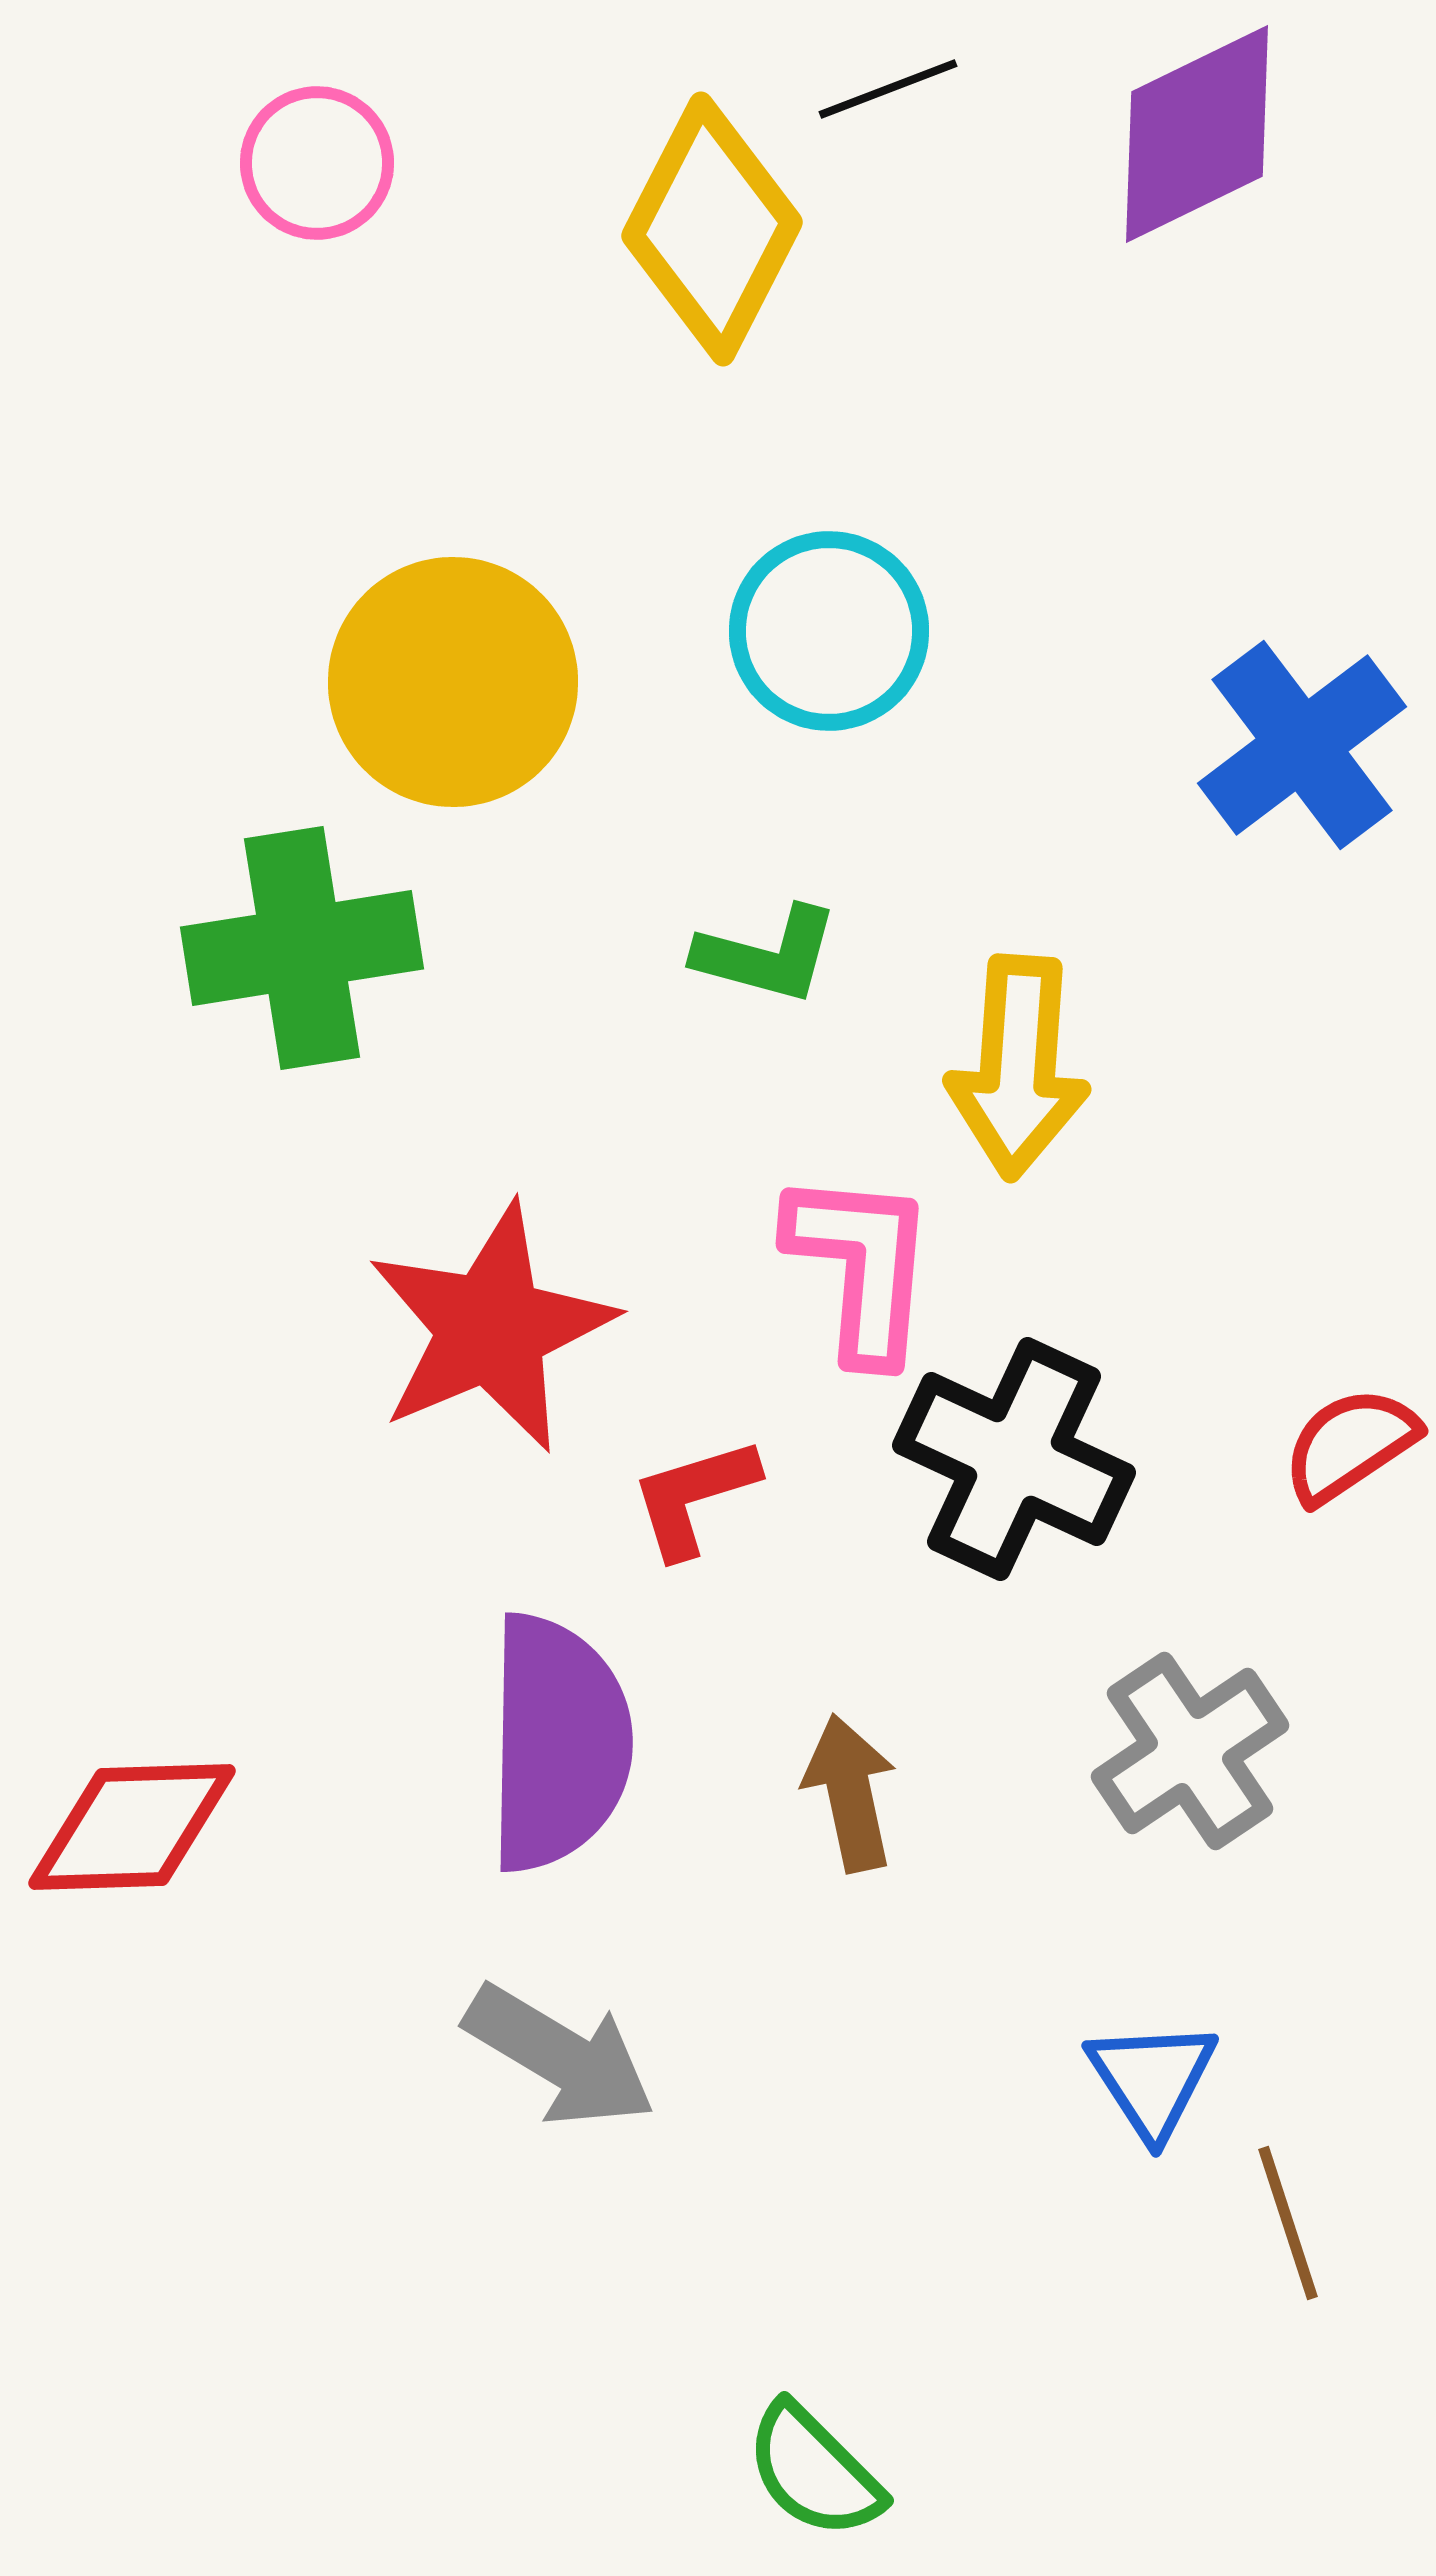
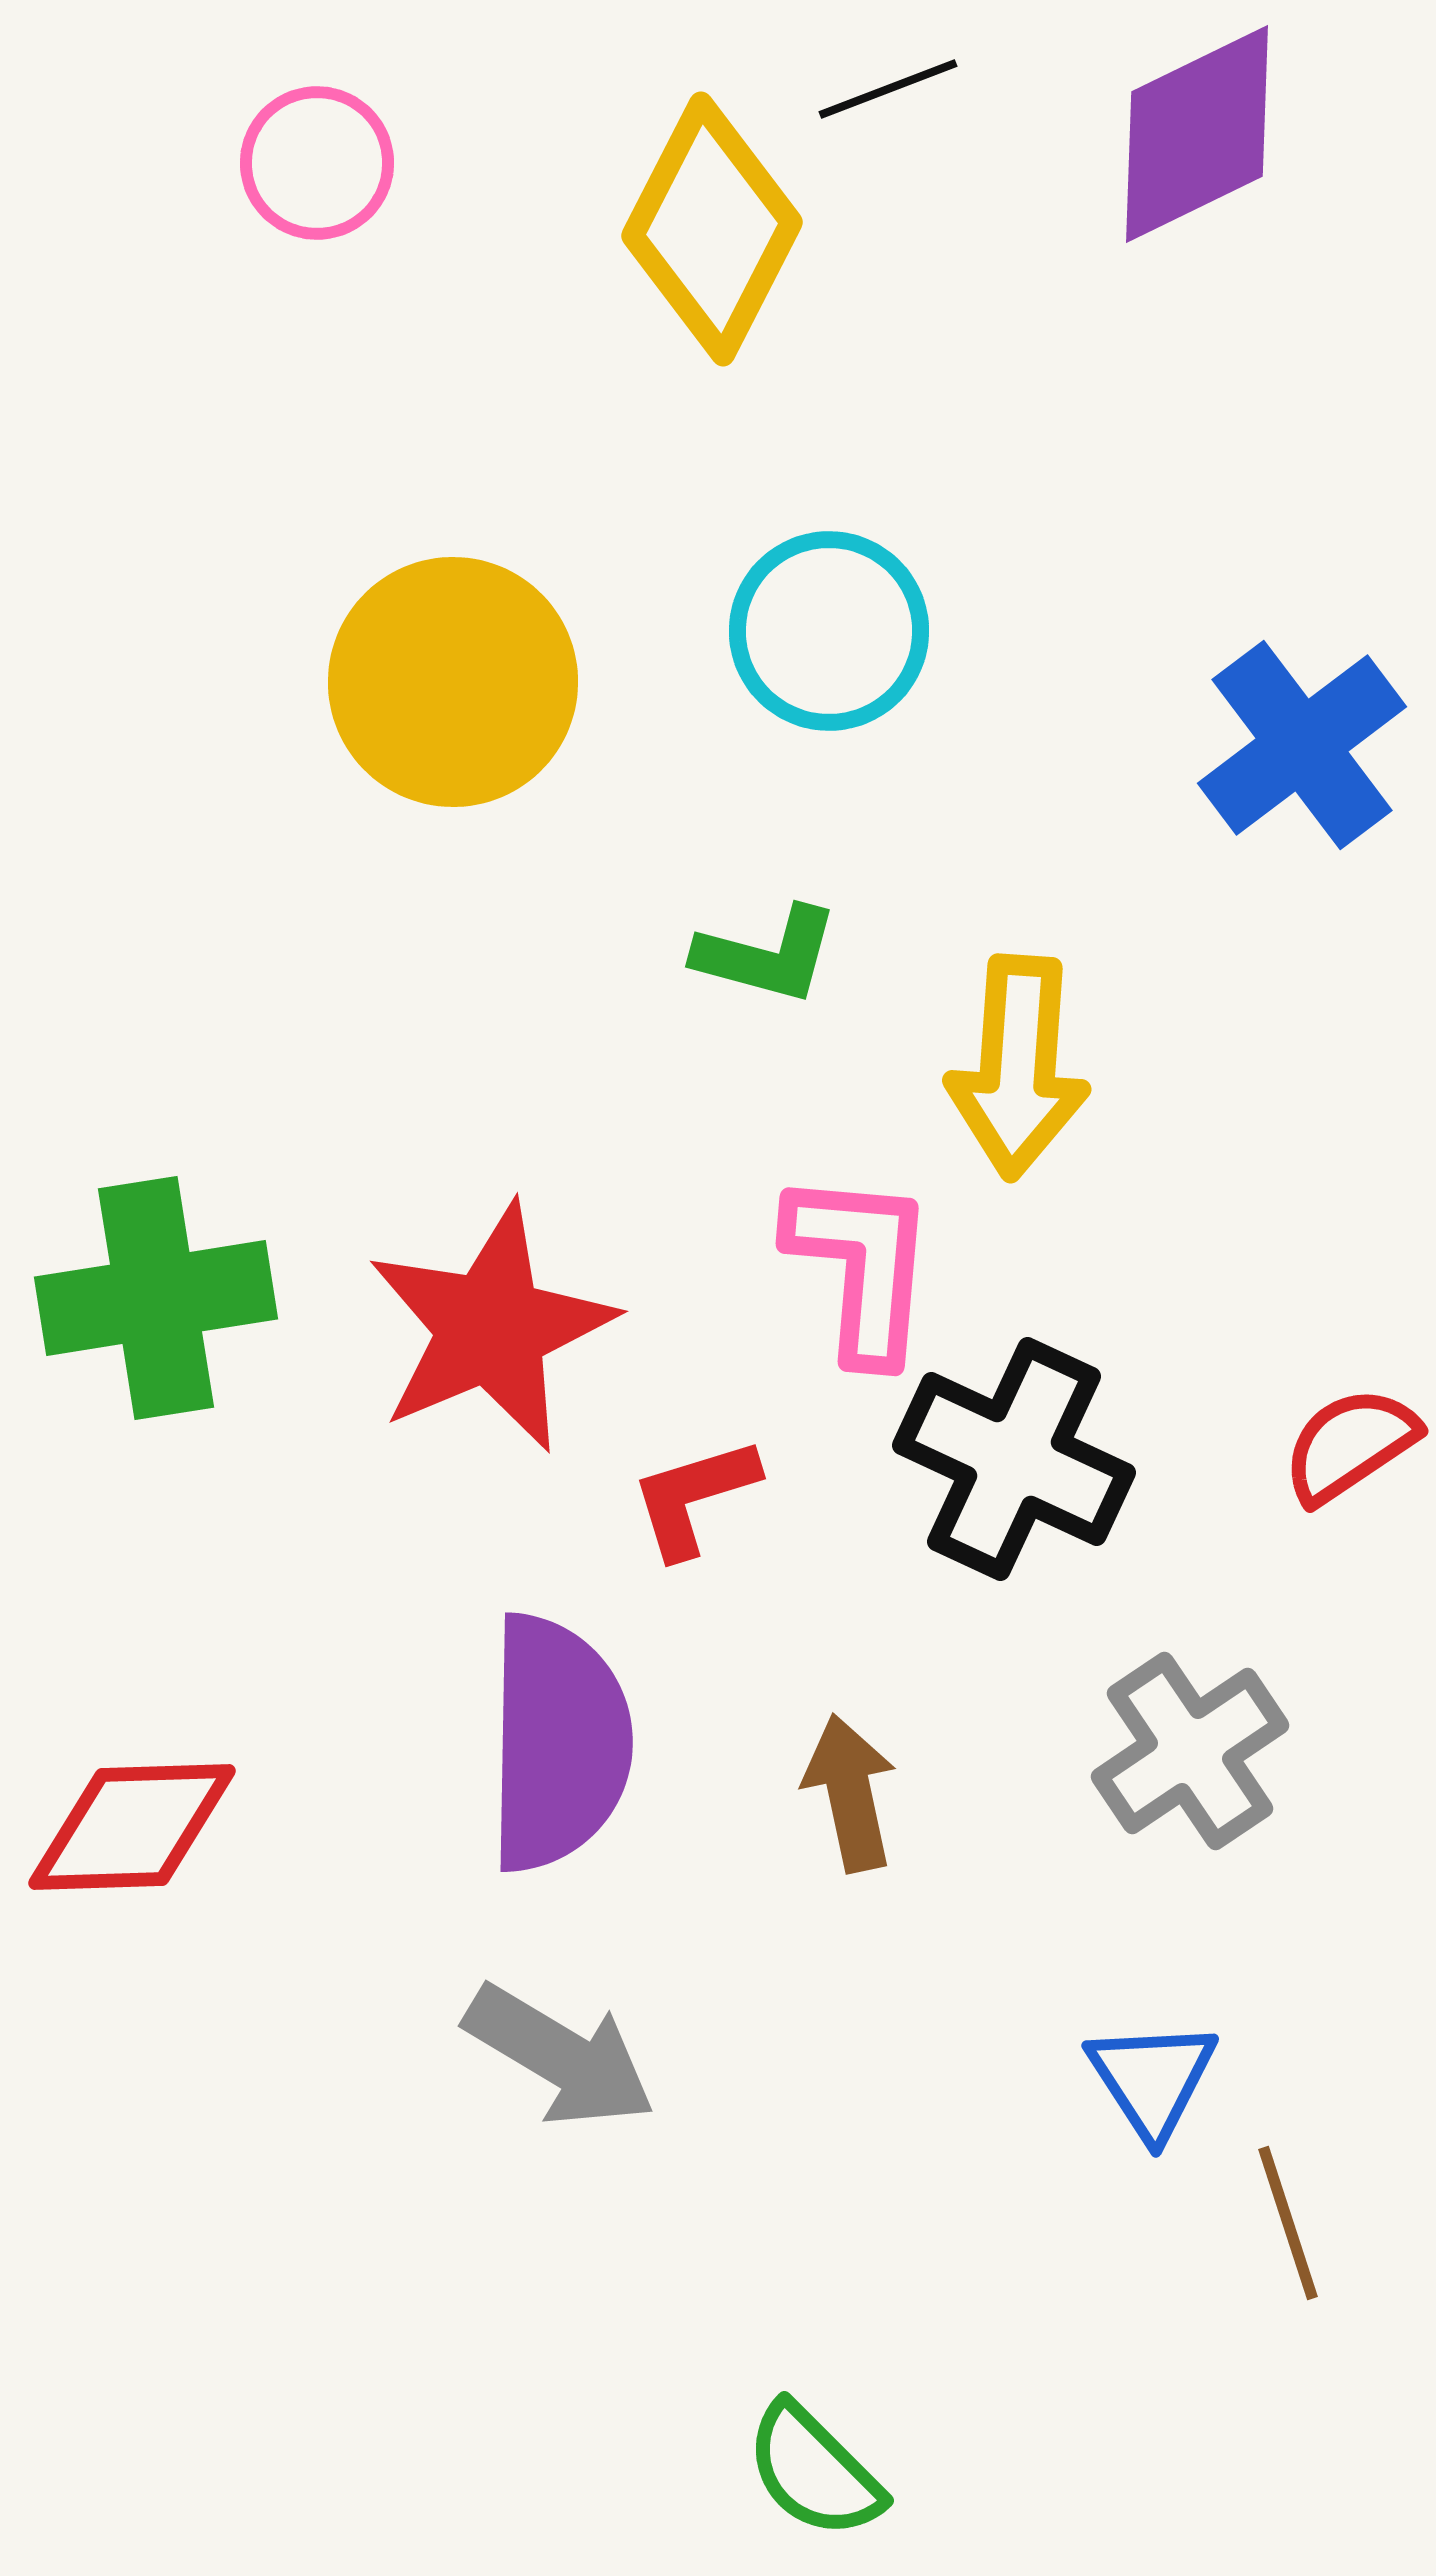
green cross: moved 146 px left, 350 px down
